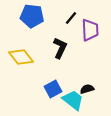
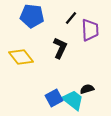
blue square: moved 1 px right, 9 px down
